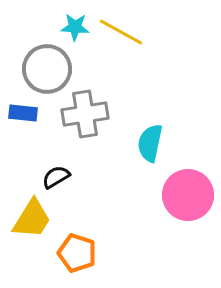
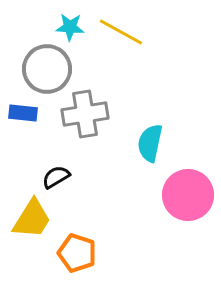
cyan star: moved 5 px left
